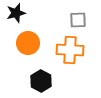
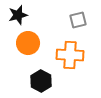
black star: moved 2 px right, 2 px down
gray square: rotated 12 degrees counterclockwise
orange cross: moved 5 px down
